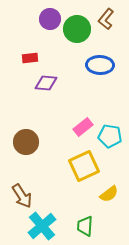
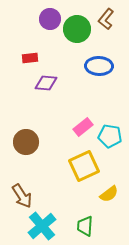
blue ellipse: moved 1 px left, 1 px down
